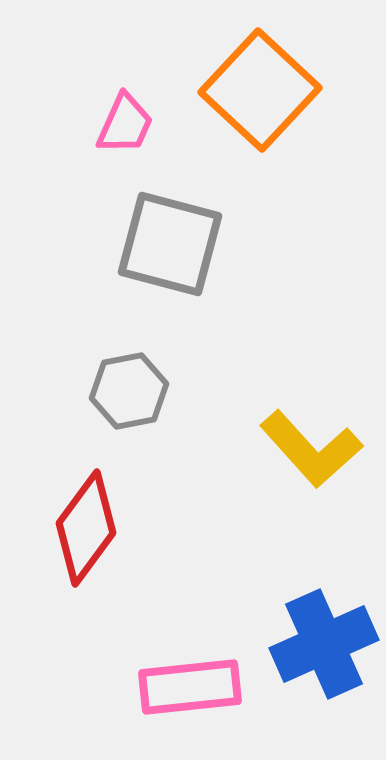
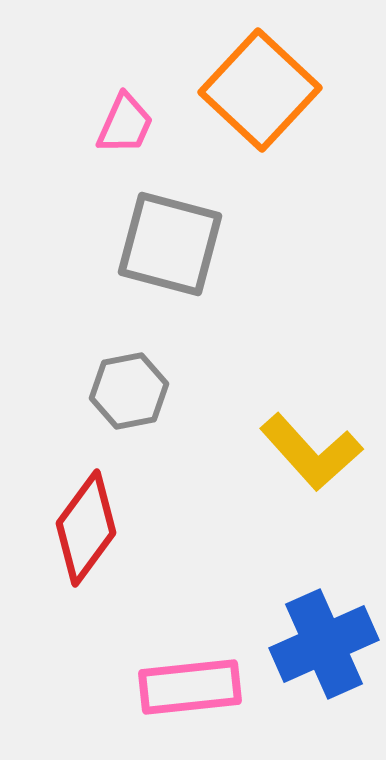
yellow L-shape: moved 3 px down
